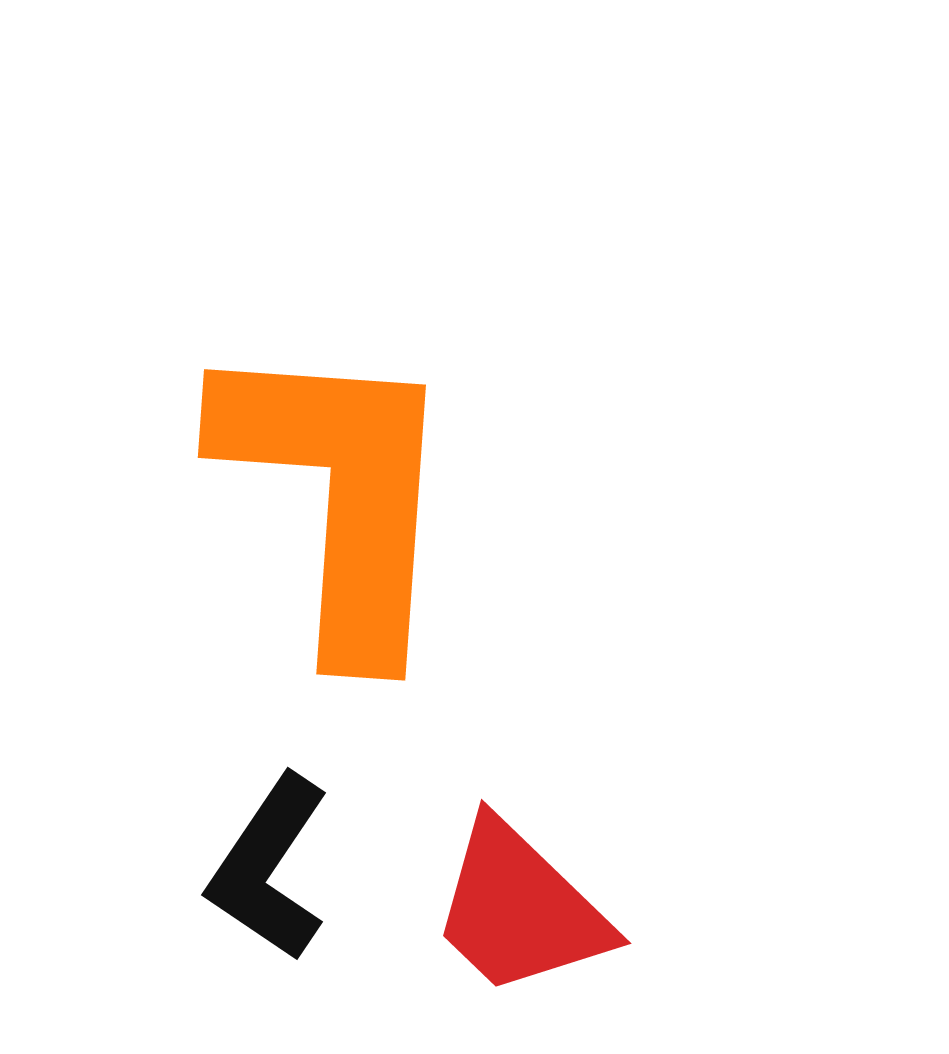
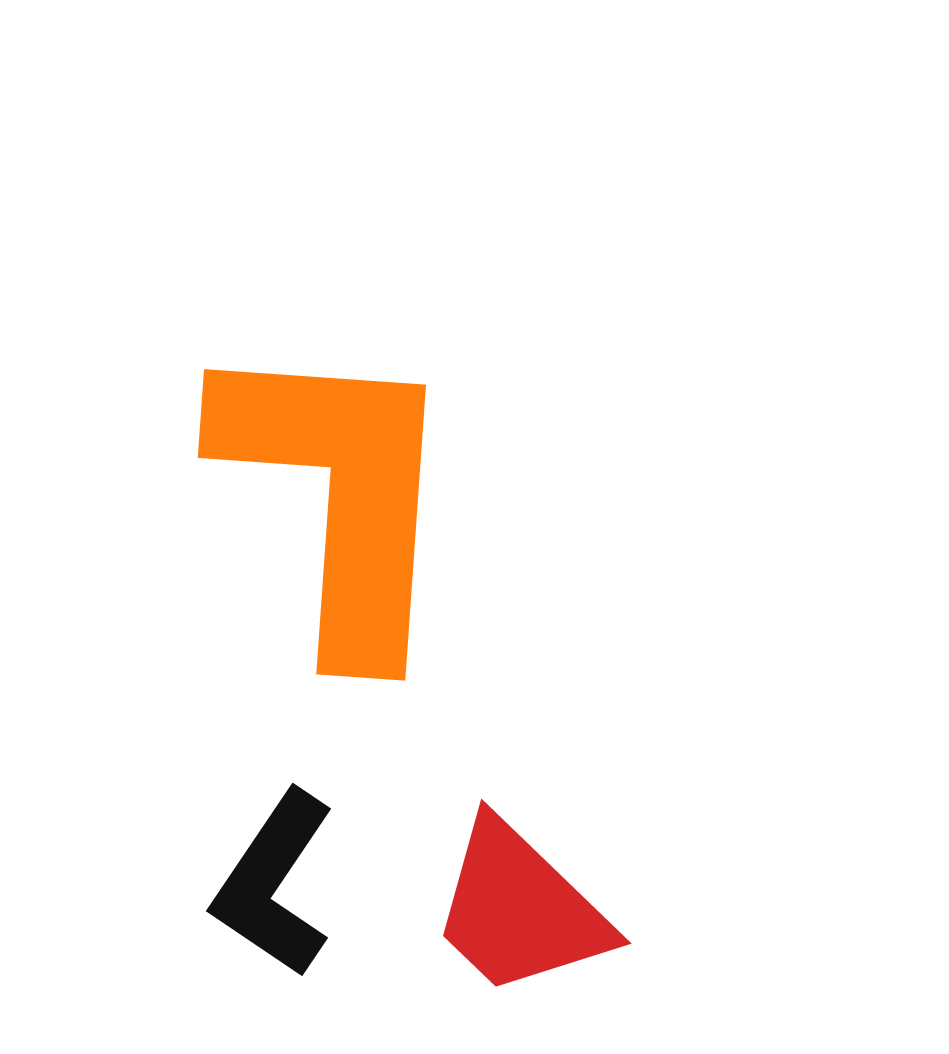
black L-shape: moved 5 px right, 16 px down
